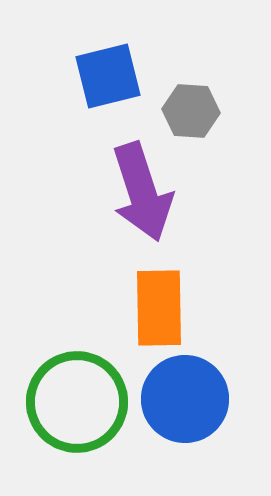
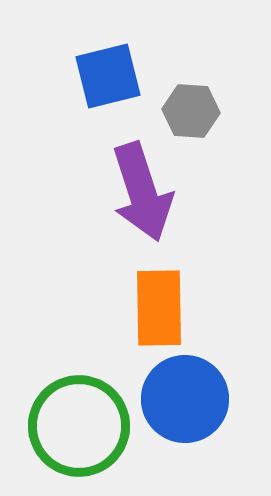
green circle: moved 2 px right, 24 px down
